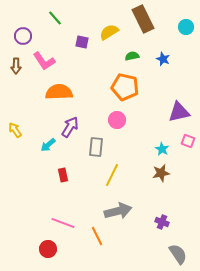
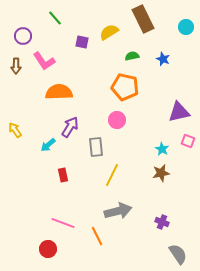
gray rectangle: rotated 12 degrees counterclockwise
